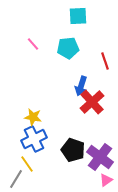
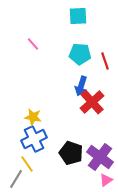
cyan pentagon: moved 12 px right, 6 px down; rotated 10 degrees clockwise
black pentagon: moved 2 px left, 3 px down
